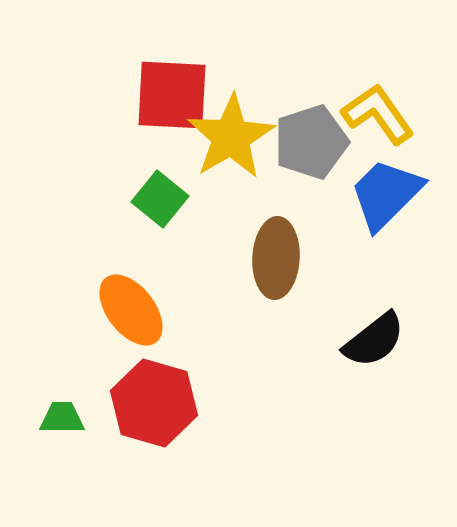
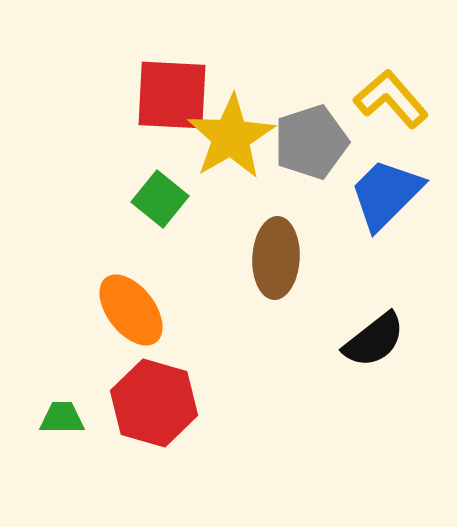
yellow L-shape: moved 13 px right, 15 px up; rotated 6 degrees counterclockwise
